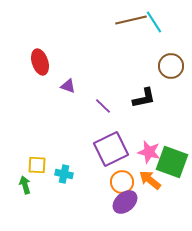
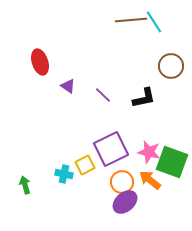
brown line: rotated 8 degrees clockwise
purple triangle: rotated 14 degrees clockwise
purple line: moved 11 px up
yellow square: moved 48 px right; rotated 30 degrees counterclockwise
